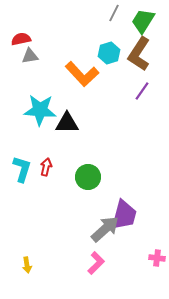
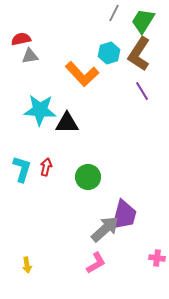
purple line: rotated 66 degrees counterclockwise
pink L-shape: rotated 15 degrees clockwise
